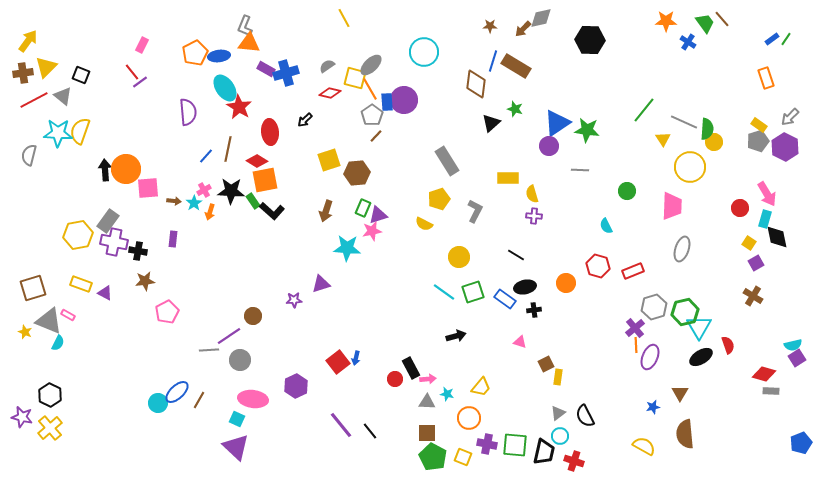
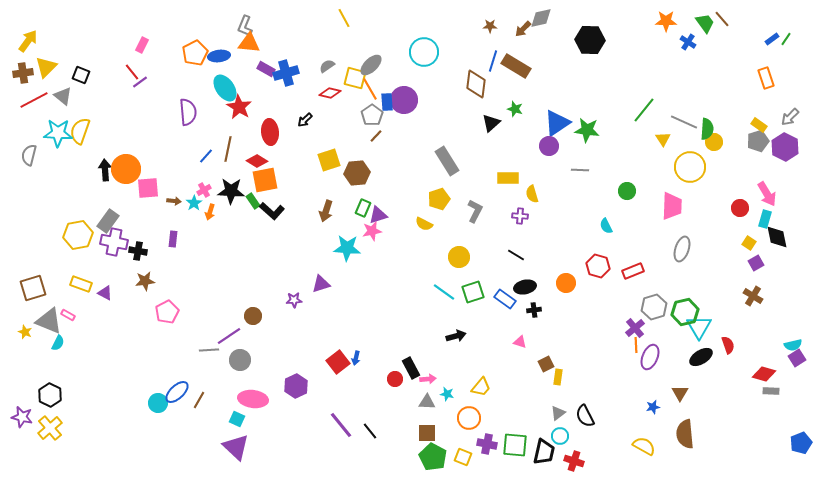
purple cross at (534, 216): moved 14 px left
